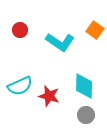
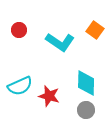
red circle: moved 1 px left
cyan diamond: moved 2 px right, 3 px up
gray circle: moved 5 px up
